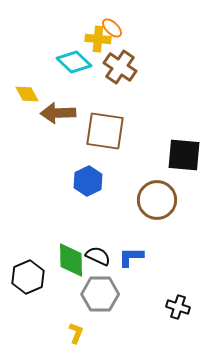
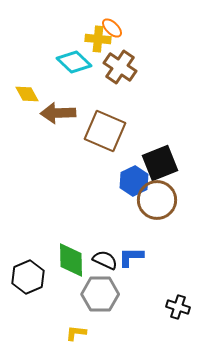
brown square: rotated 15 degrees clockwise
black square: moved 24 px left, 8 px down; rotated 27 degrees counterclockwise
blue hexagon: moved 46 px right
black semicircle: moved 7 px right, 4 px down
yellow L-shape: rotated 105 degrees counterclockwise
